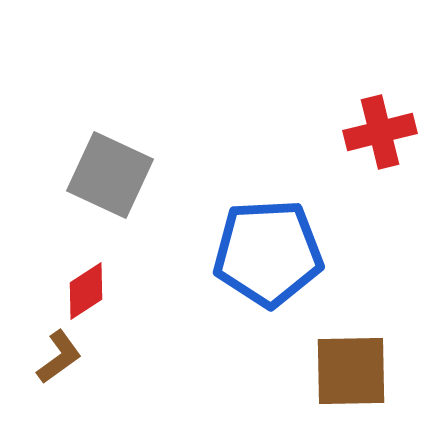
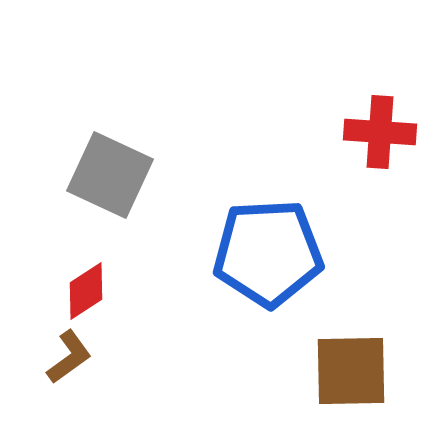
red cross: rotated 18 degrees clockwise
brown L-shape: moved 10 px right
